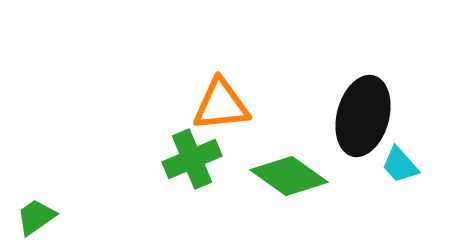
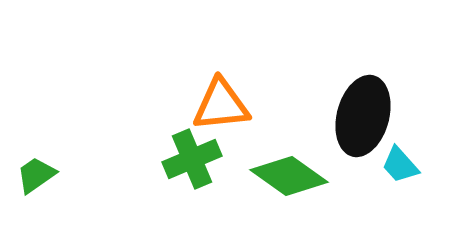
green trapezoid: moved 42 px up
